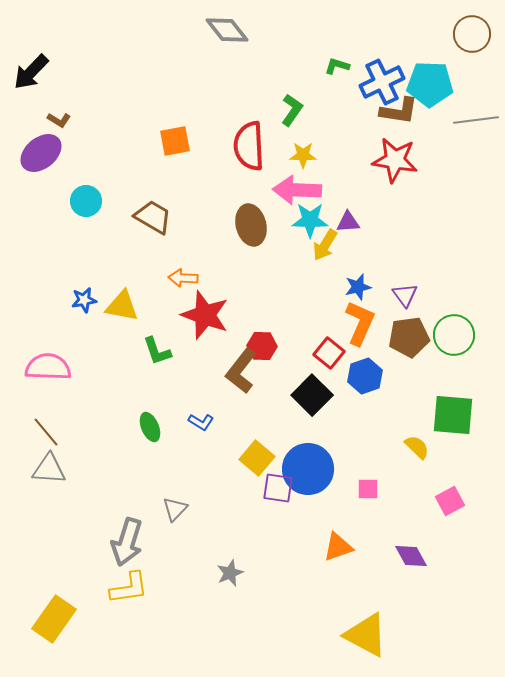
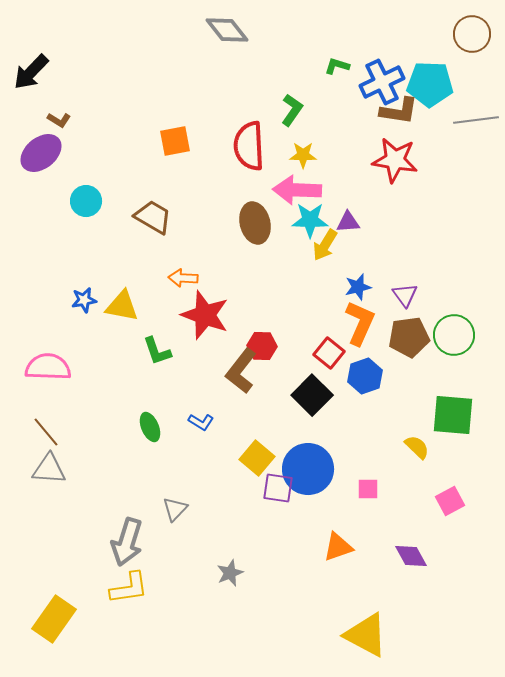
brown ellipse at (251, 225): moved 4 px right, 2 px up
